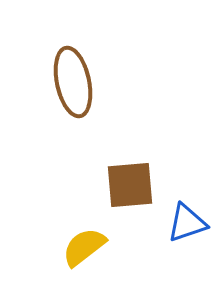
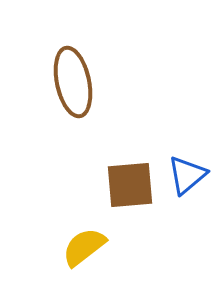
blue triangle: moved 48 px up; rotated 21 degrees counterclockwise
